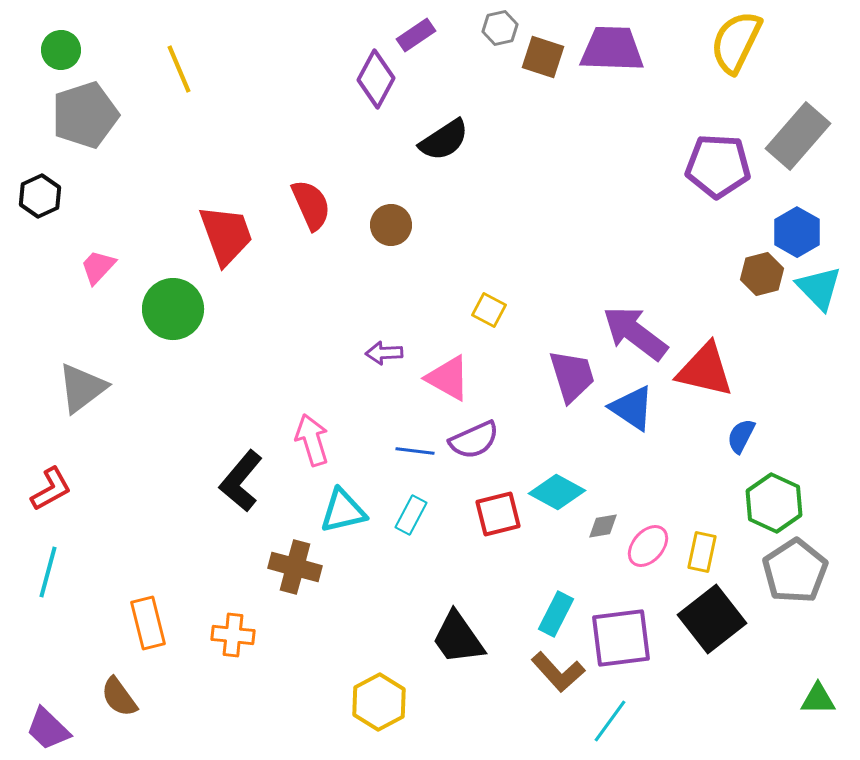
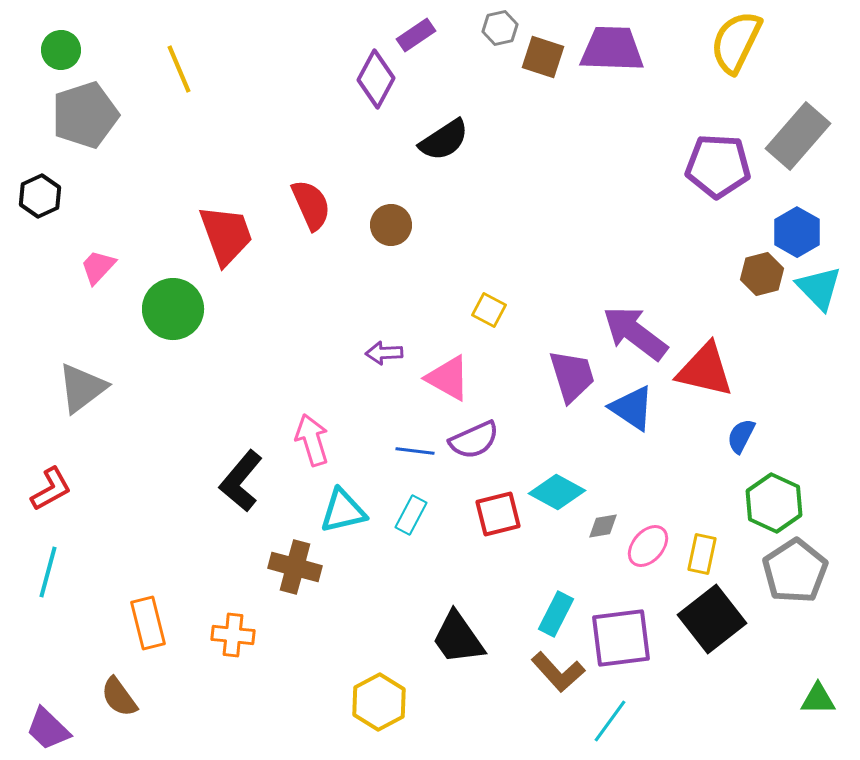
yellow rectangle at (702, 552): moved 2 px down
